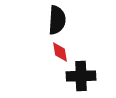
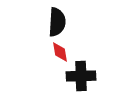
black semicircle: moved 2 px down
